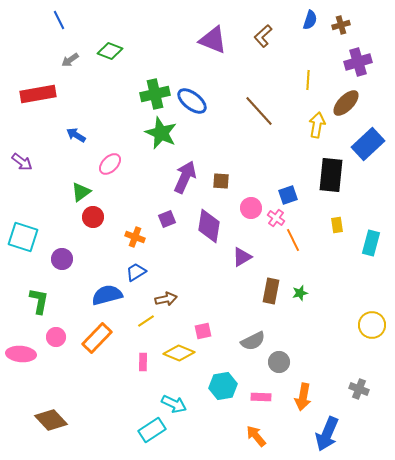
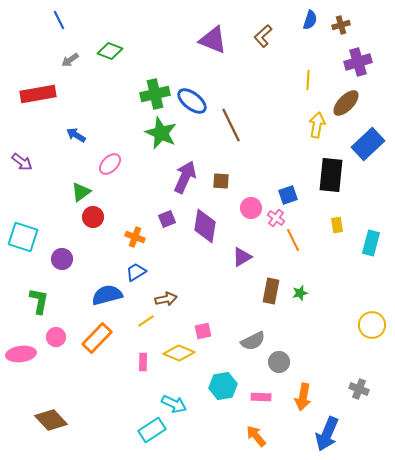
brown line at (259, 111): moved 28 px left, 14 px down; rotated 16 degrees clockwise
purple diamond at (209, 226): moved 4 px left
pink ellipse at (21, 354): rotated 12 degrees counterclockwise
